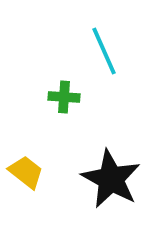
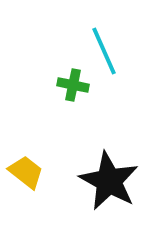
green cross: moved 9 px right, 12 px up; rotated 8 degrees clockwise
black star: moved 2 px left, 2 px down
